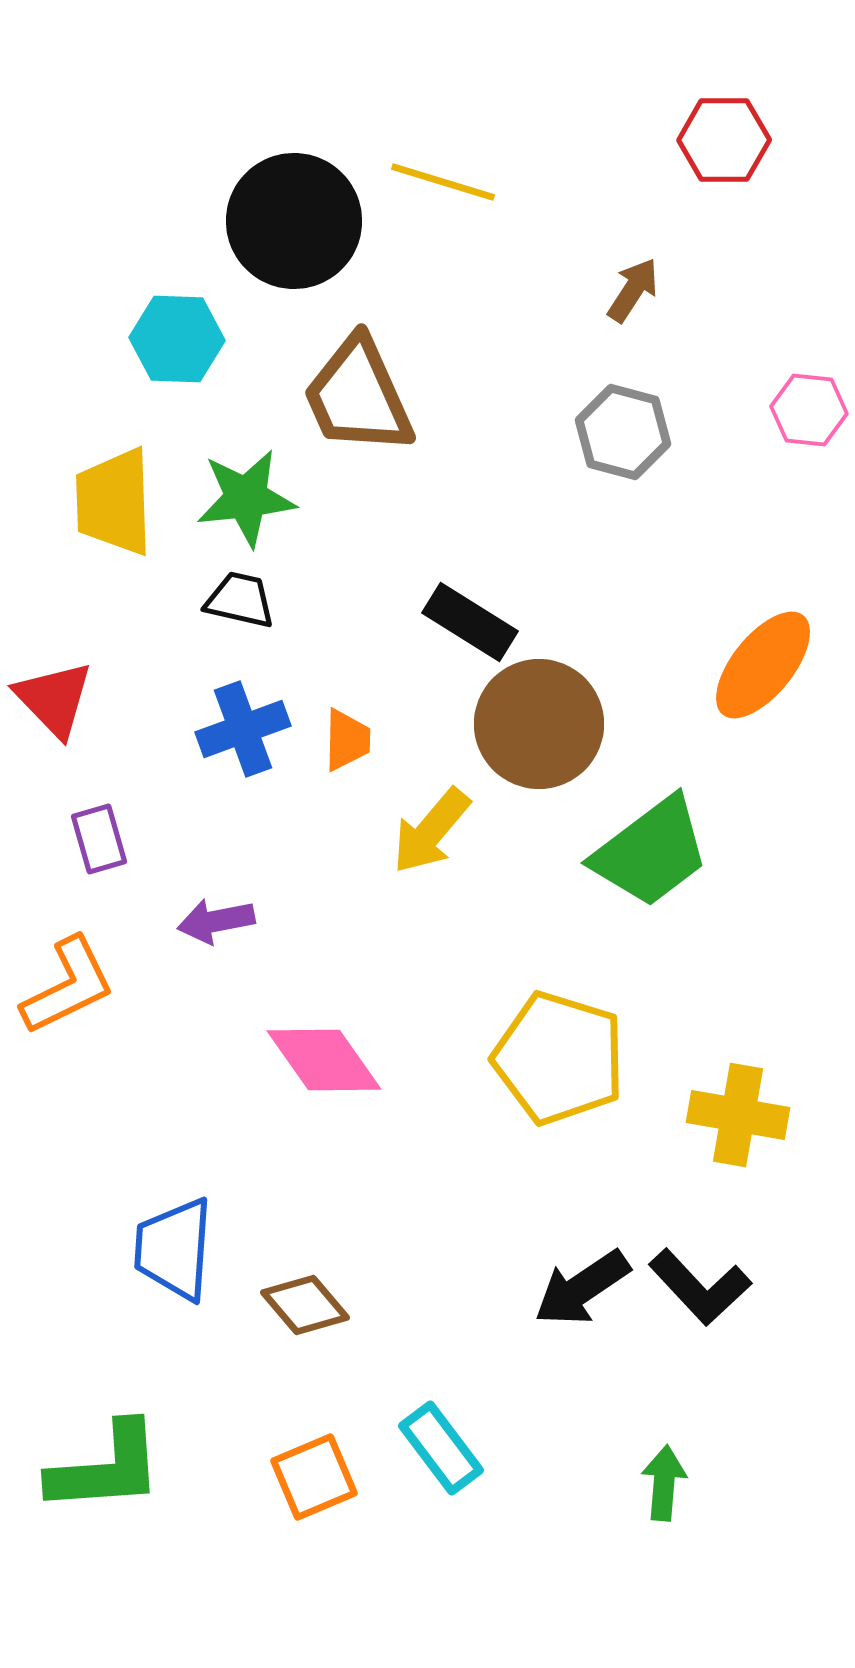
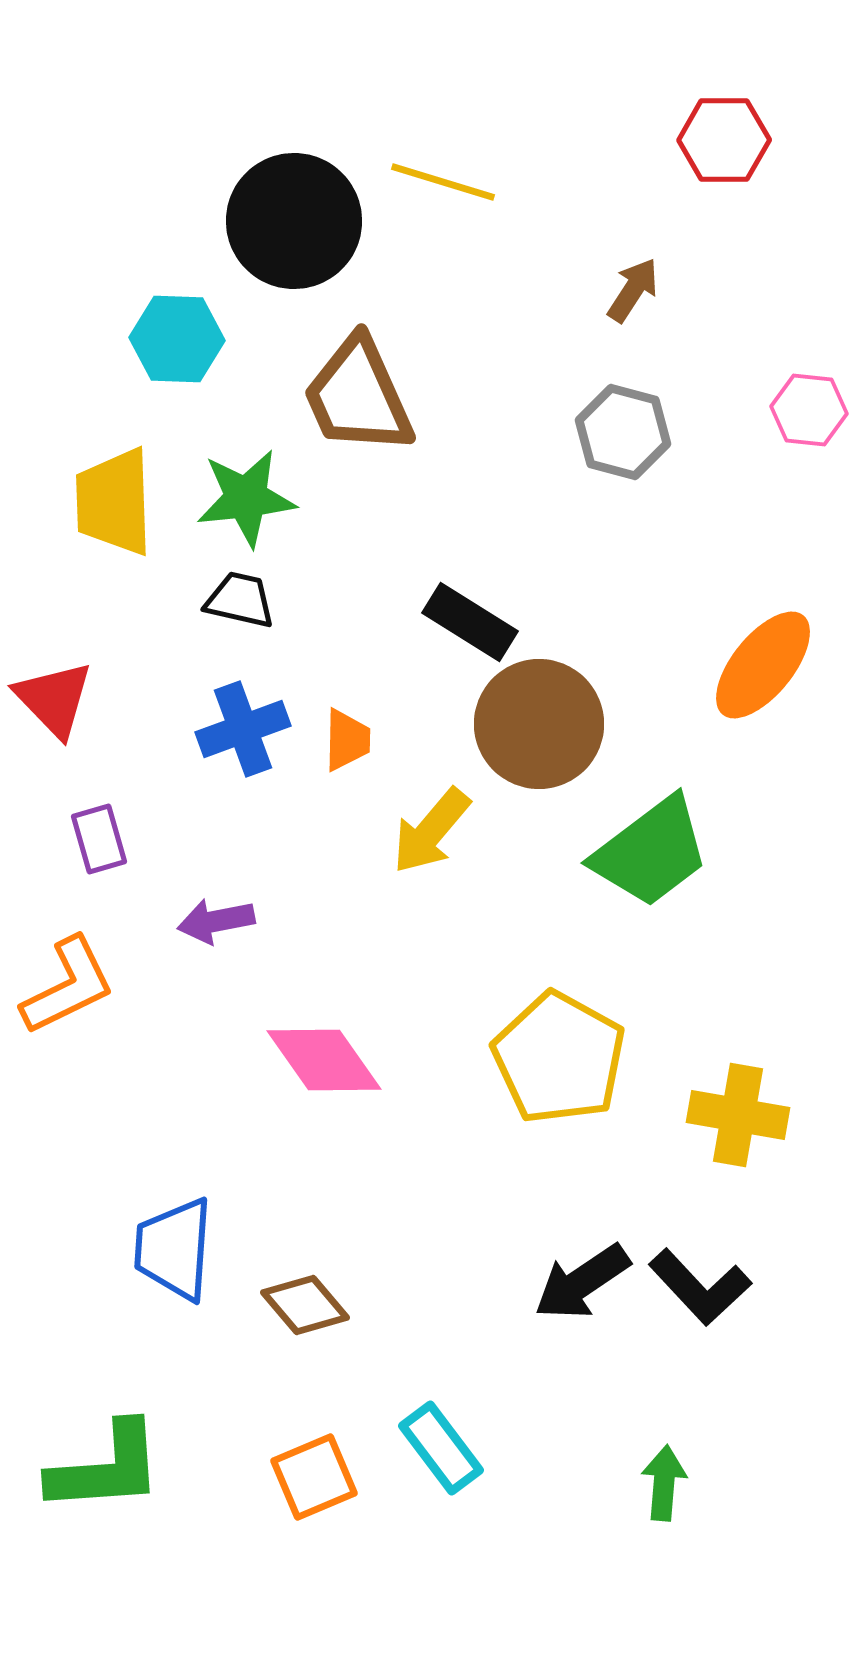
yellow pentagon: rotated 12 degrees clockwise
black arrow: moved 6 px up
